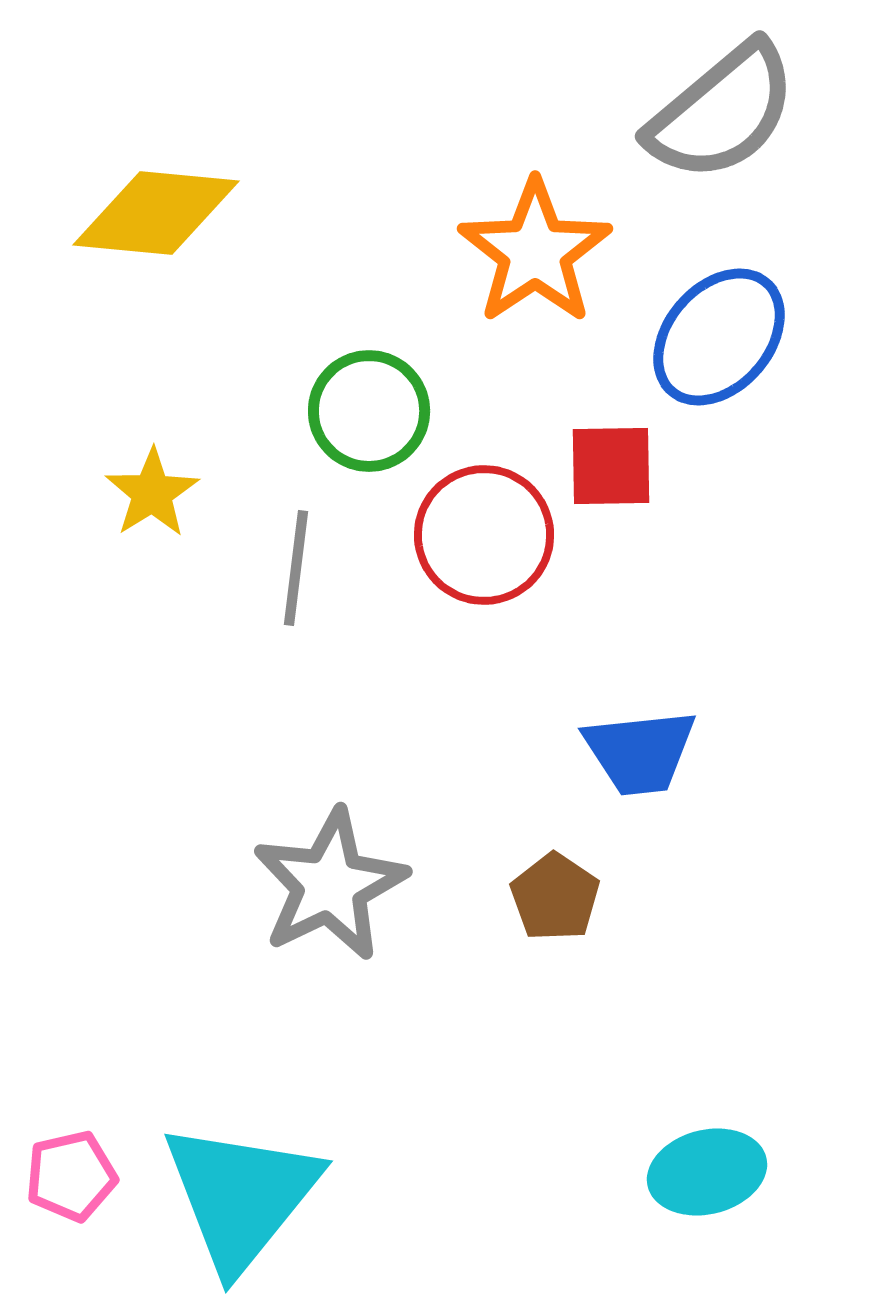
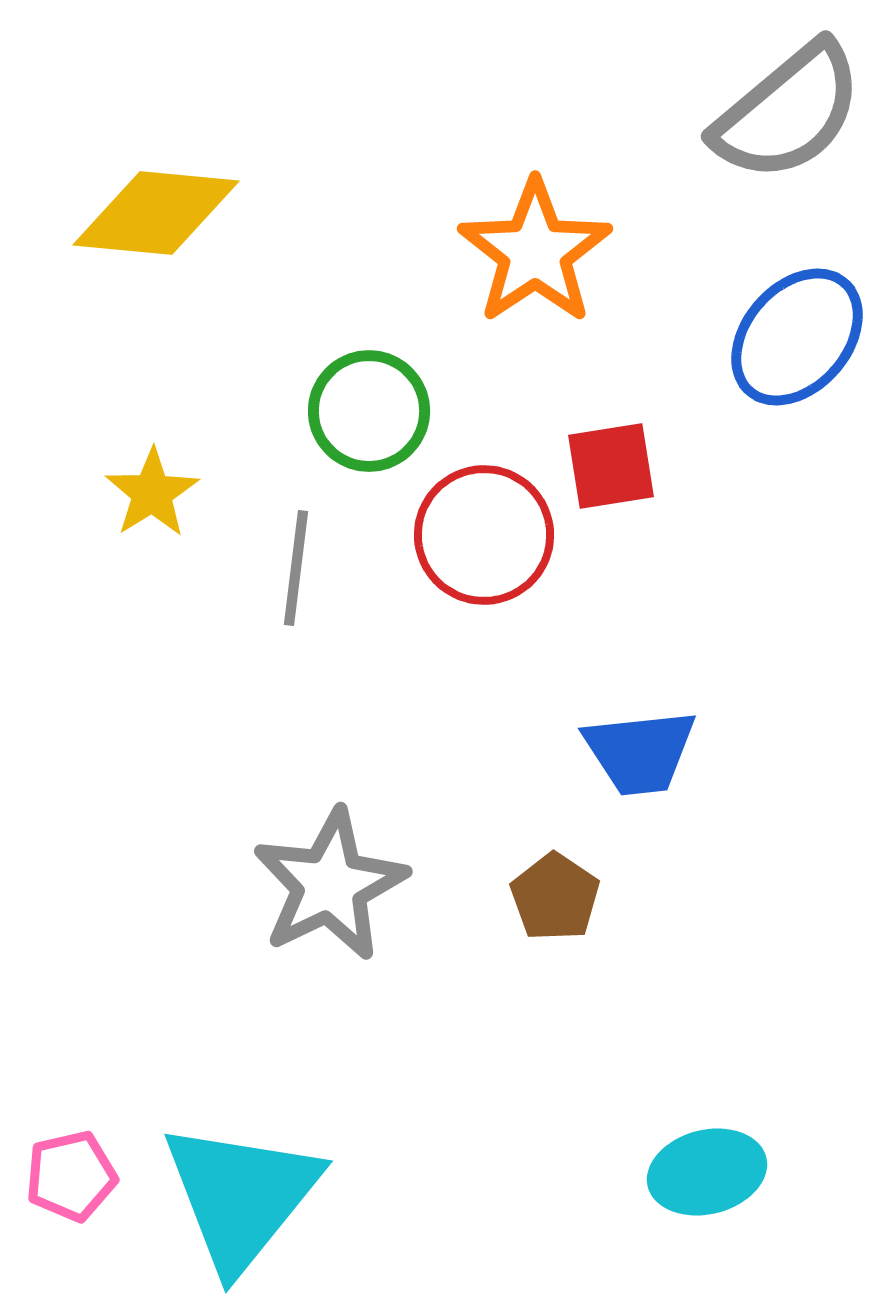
gray semicircle: moved 66 px right
blue ellipse: moved 78 px right
red square: rotated 8 degrees counterclockwise
